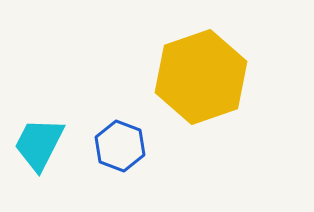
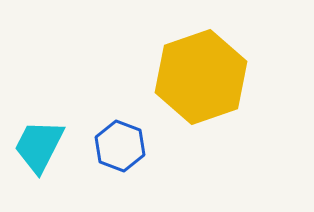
cyan trapezoid: moved 2 px down
